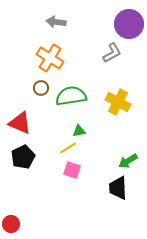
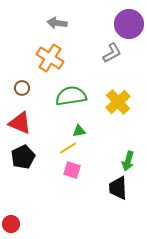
gray arrow: moved 1 px right, 1 px down
brown circle: moved 19 px left
yellow cross: rotated 20 degrees clockwise
green arrow: rotated 42 degrees counterclockwise
